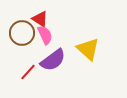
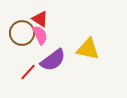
pink semicircle: moved 5 px left
yellow triangle: rotated 30 degrees counterclockwise
